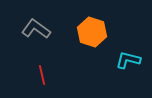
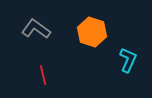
cyan L-shape: rotated 100 degrees clockwise
red line: moved 1 px right
